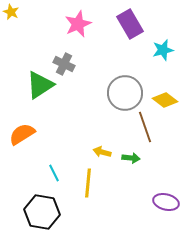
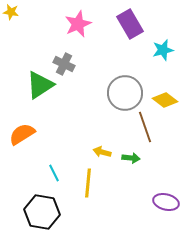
yellow star: rotated 14 degrees counterclockwise
